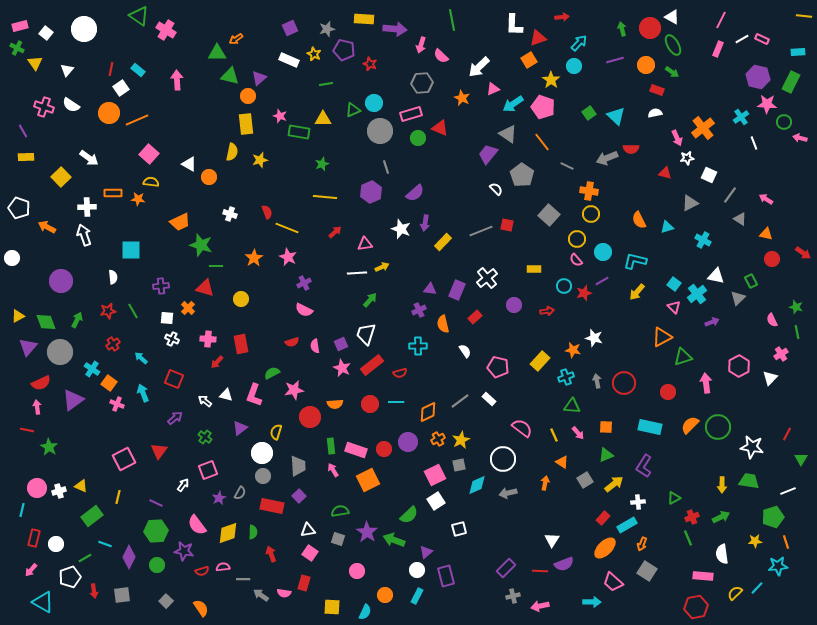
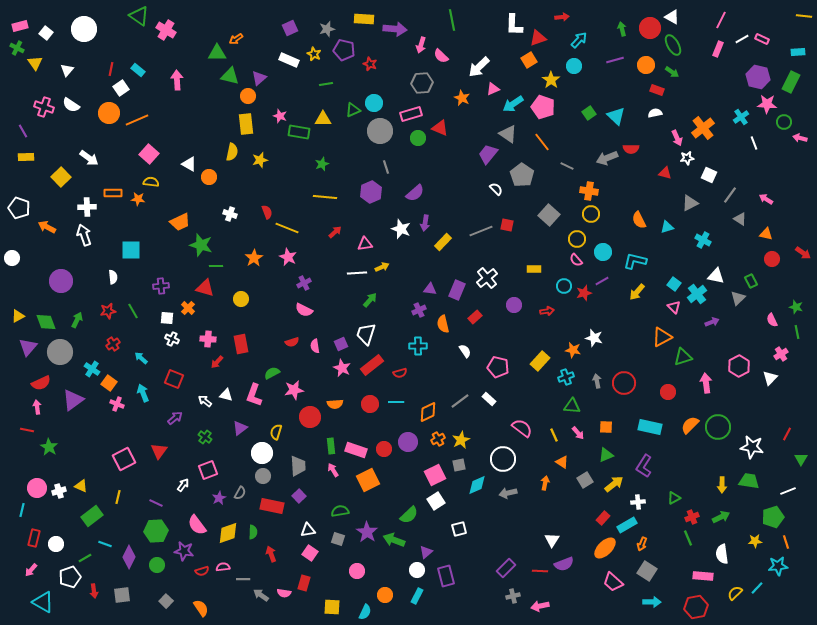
cyan arrow at (579, 43): moved 3 px up
cyan arrow at (592, 602): moved 60 px right
